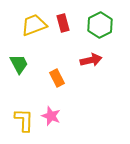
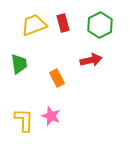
green trapezoid: rotated 20 degrees clockwise
